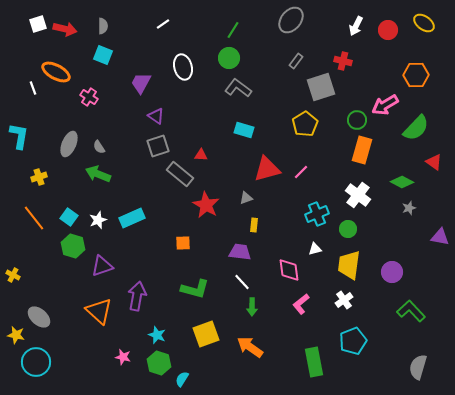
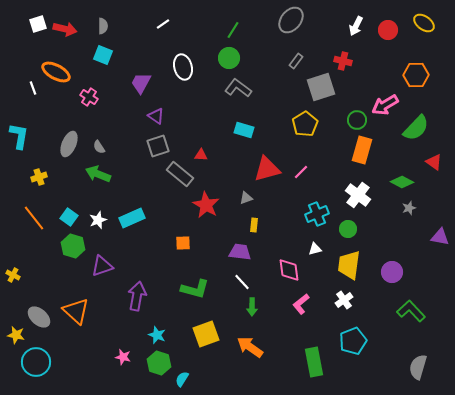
orange triangle at (99, 311): moved 23 px left
